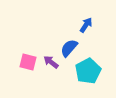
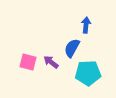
blue arrow: rotated 28 degrees counterclockwise
blue semicircle: moved 3 px right; rotated 12 degrees counterclockwise
cyan pentagon: moved 2 px down; rotated 25 degrees clockwise
